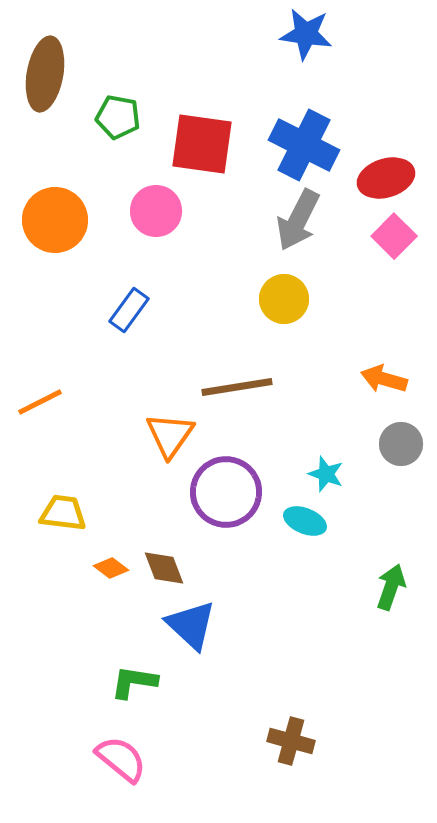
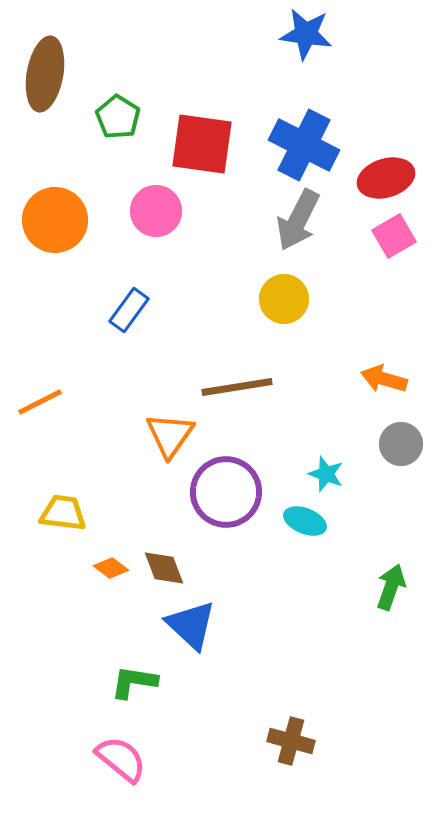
green pentagon: rotated 21 degrees clockwise
pink square: rotated 15 degrees clockwise
